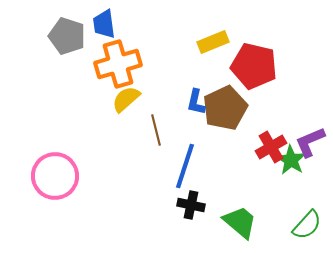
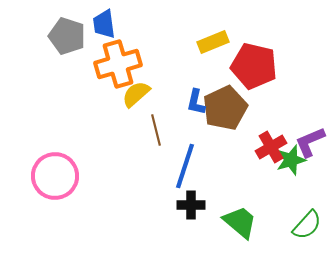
yellow semicircle: moved 10 px right, 5 px up
green star: rotated 24 degrees clockwise
black cross: rotated 12 degrees counterclockwise
